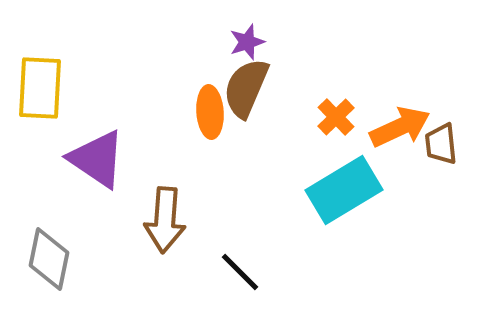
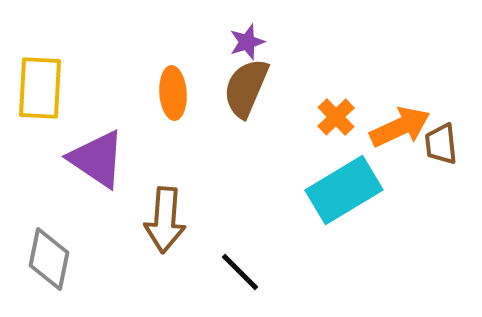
orange ellipse: moved 37 px left, 19 px up
